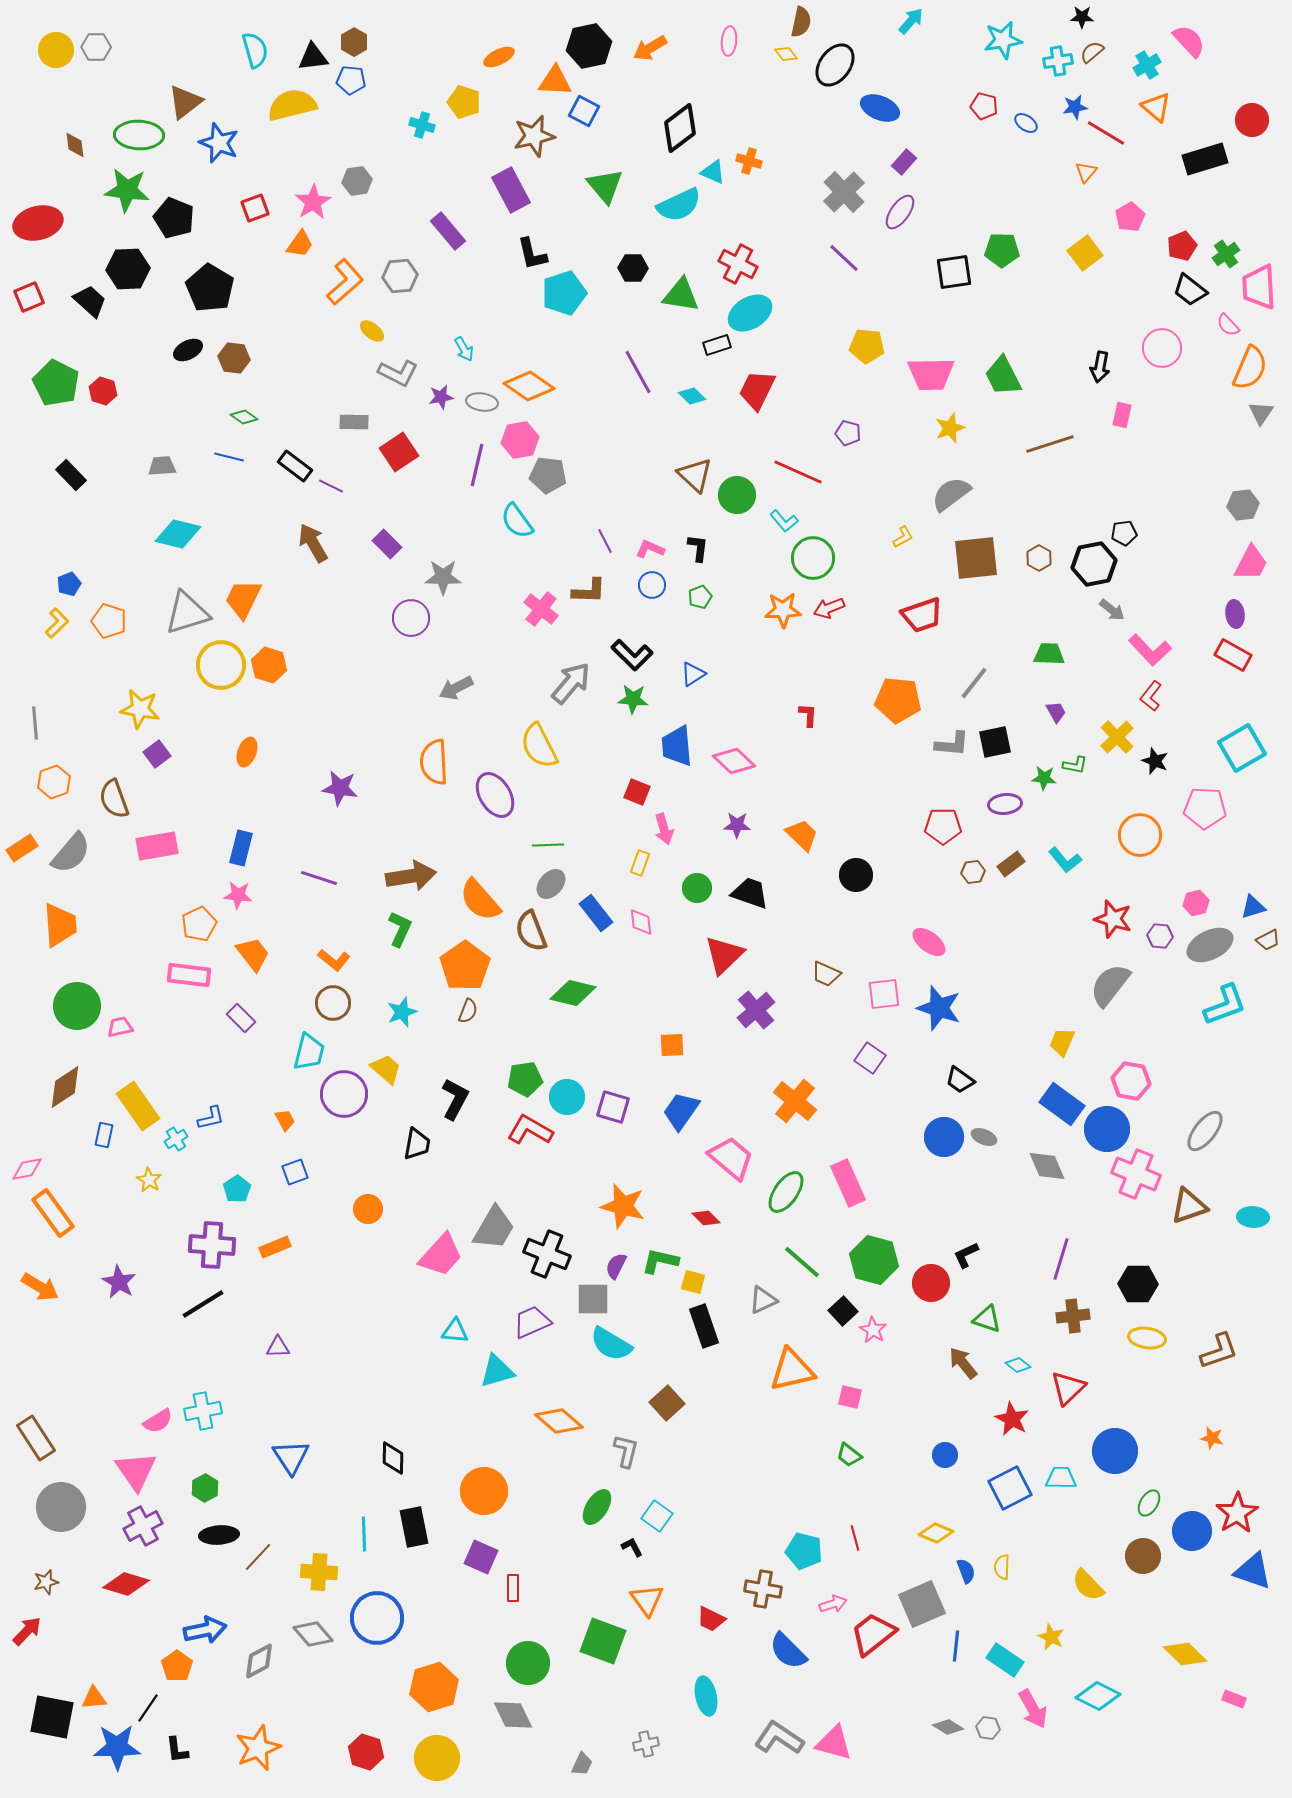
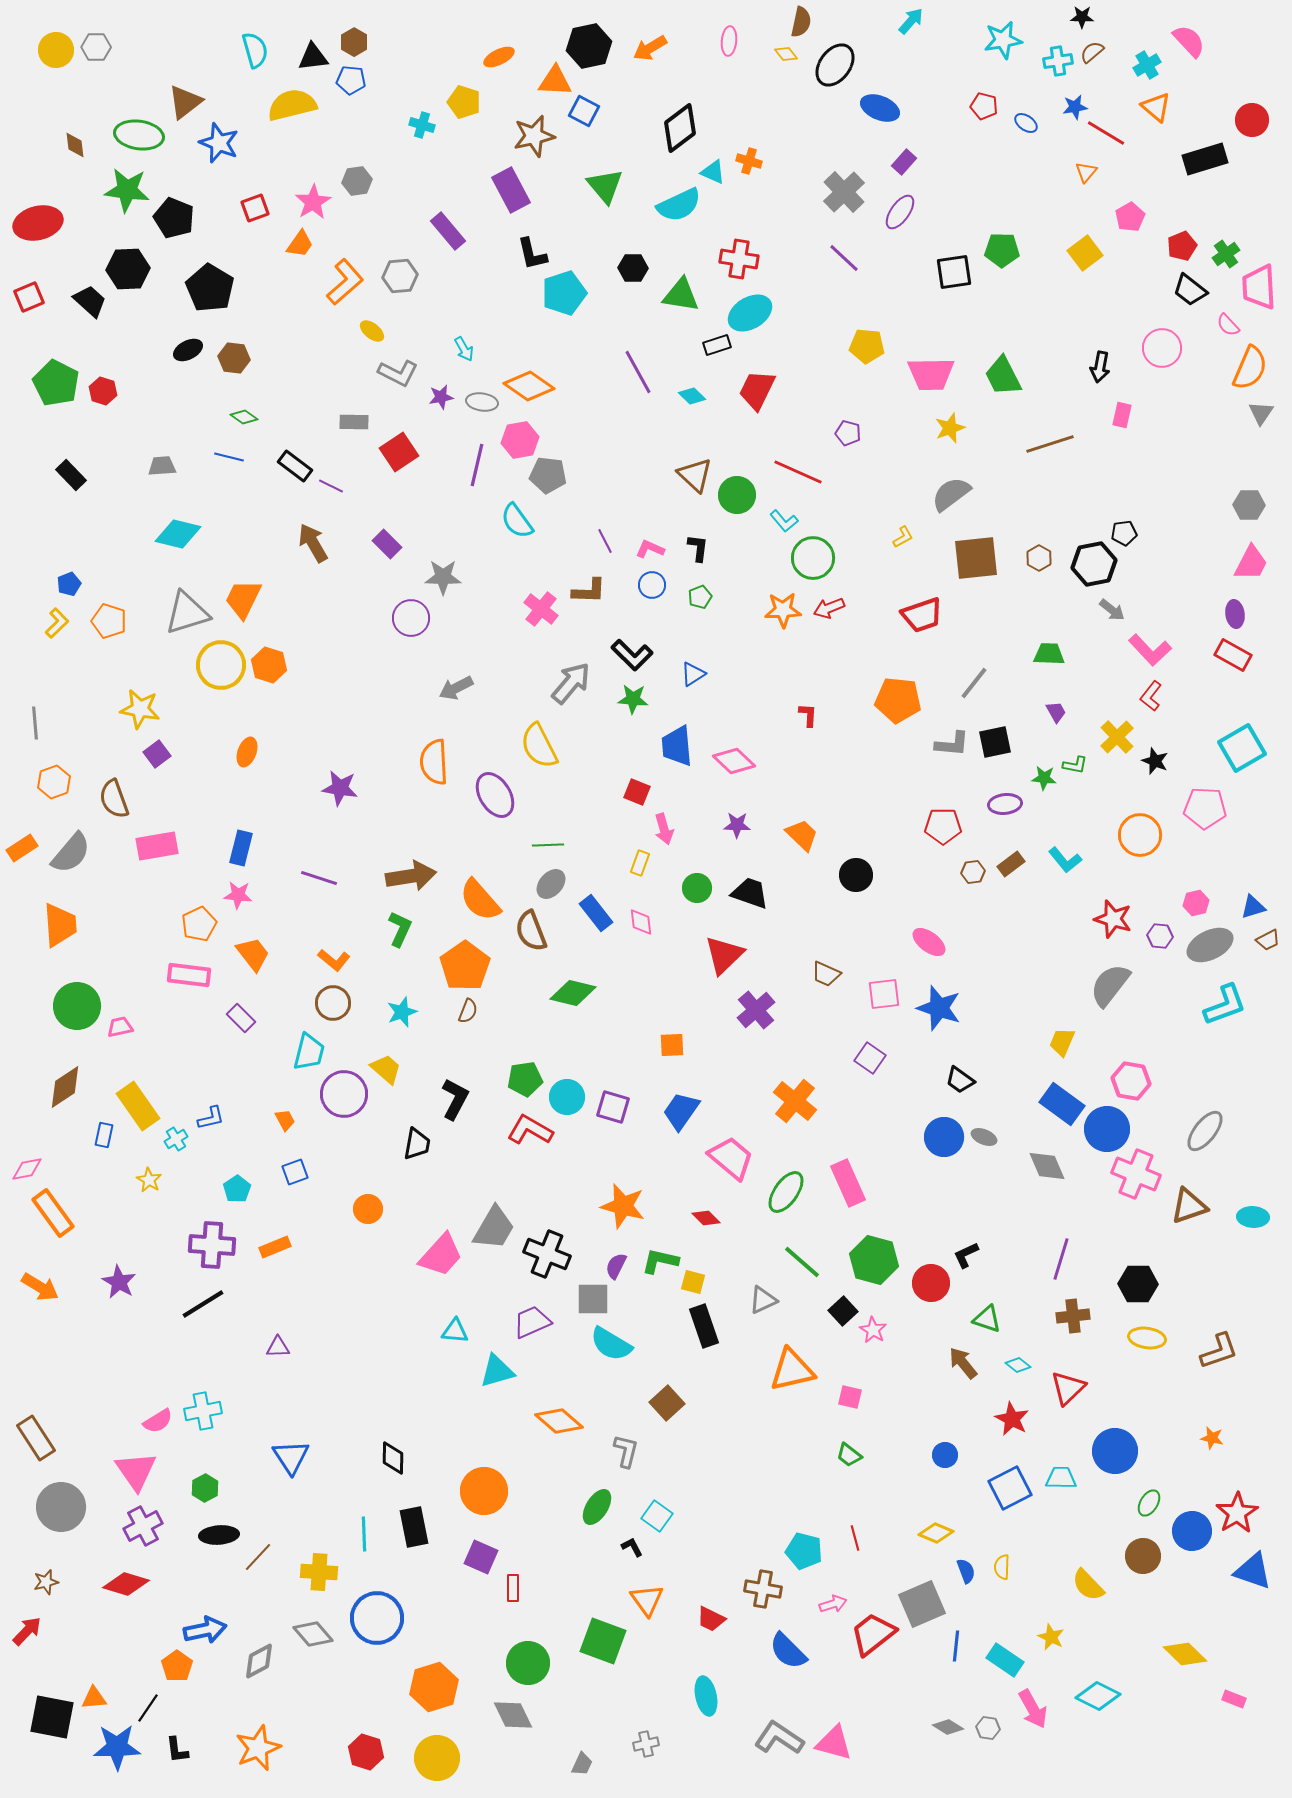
green ellipse at (139, 135): rotated 6 degrees clockwise
red cross at (738, 264): moved 1 px right, 5 px up; rotated 18 degrees counterclockwise
gray hexagon at (1243, 505): moved 6 px right; rotated 8 degrees clockwise
